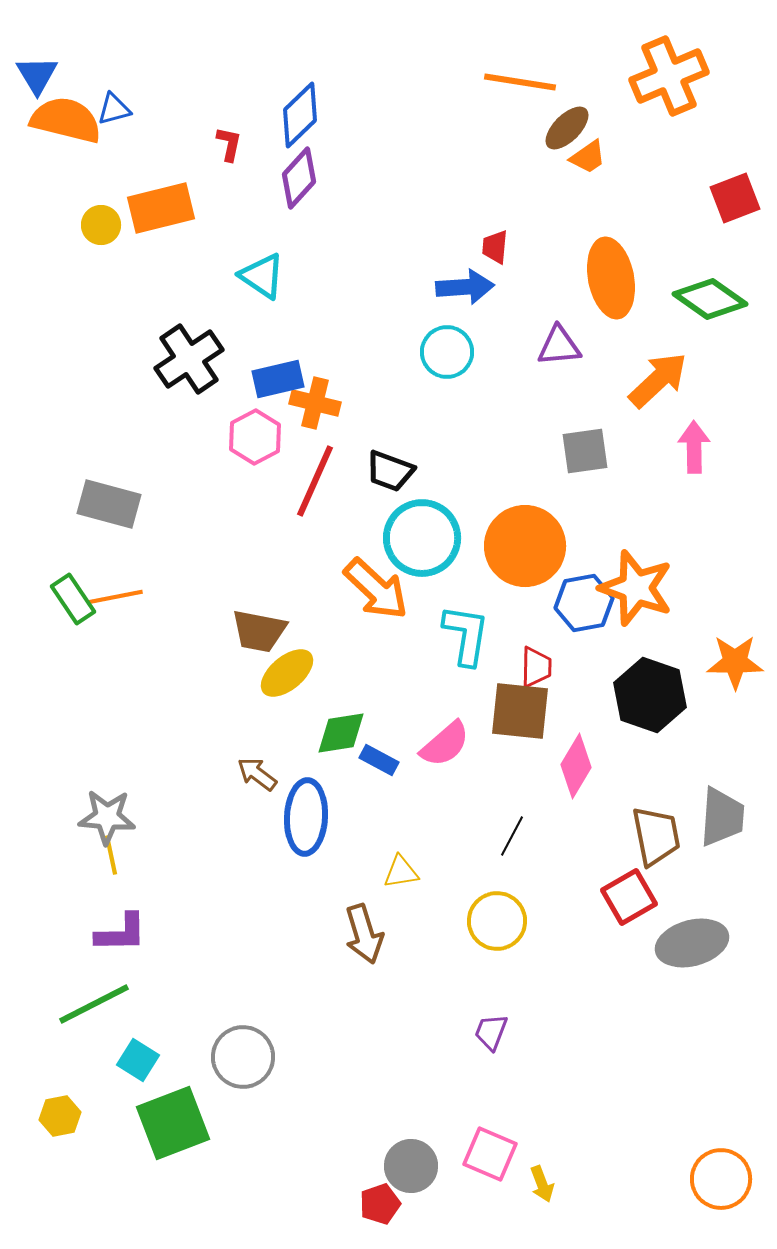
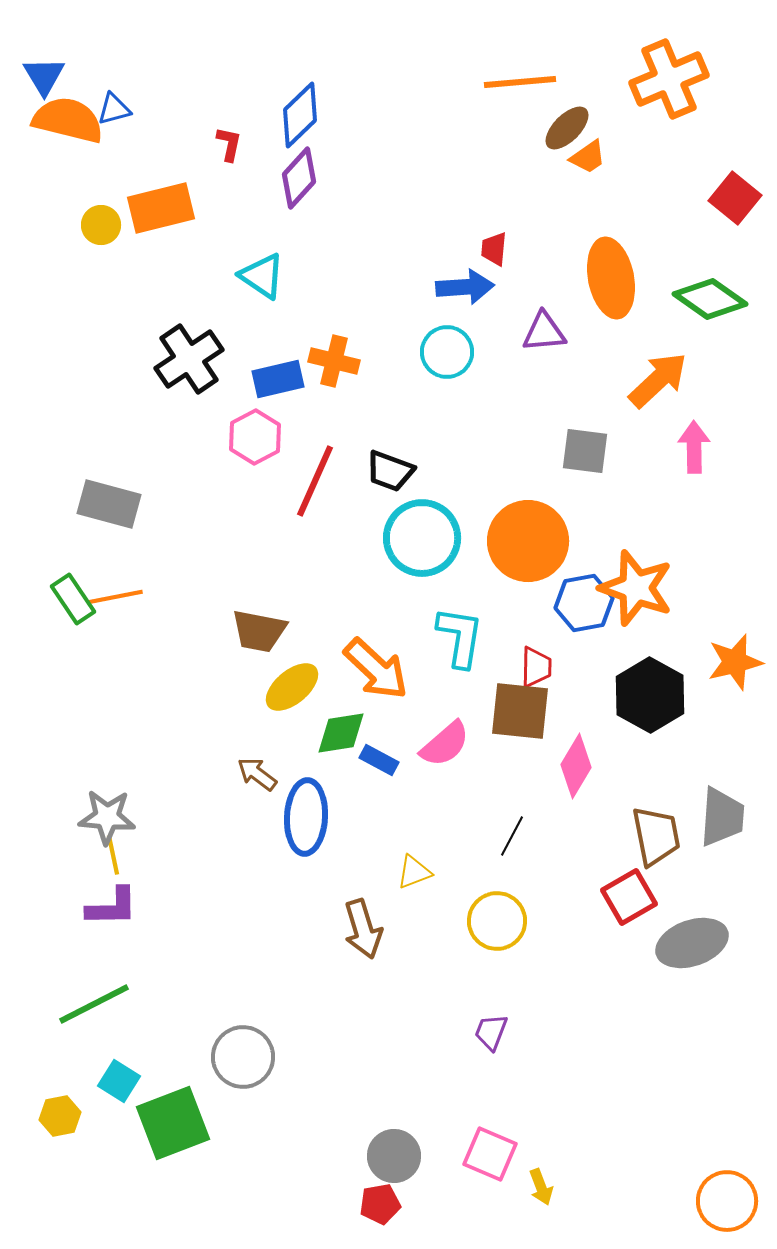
blue triangle at (37, 75): moved 7 px right, 1 px down
orange cross at (669, 76): moved 3 px down
orange line at (520, 82): rotated 14 degrees counterclockwise
orange semicircle at (66, 120): moved 2 px right
red square at (735, 198): rotated 30 degrees counterclockwise
red trapezoid at (495, 247): moved 1 px left, 2 px down
purple triangle at (559, 346): moved 15 px left, 14 px up
orange cross at (315, 403): moved 19 px right, 42 px up
gray square at (585, 451): rotated 15 degrees clockwise
orange circle at (525, 546): moved 3 px right, 5 px up
orange arrow at (376, 589): moved 80 px down
cyan L-shape at (466, 635): moved 6 px left, 2 px down
orange star at (735, 662): rotated 14 degrees counterclockwise
yellow ellipse at (287, 673): moved 5 px right, 14 px down
black hexagon at (650, 695): rotated 10 degrees clockwise
yellow line at (111, 855): moved 2 px right
yellow triangle at (401, 872): moved 13 px right; rotated 12 degrees counterclockwise
purple L-shape at (121, 933): moved 9 px left, 26 px up
brown arrow at (364, 934): moved 1 px left, 5 px up
gray ellipse at (692, 943): rotated 4 degrees counterclockwise
cyan square at (138, 1060): moved 19 px left, 21 px down
gray circle at (411, 1166): moved 17 px left, 10 px up
orange circle at (721, 1179): moved 6 px right, 22 px down
yellow arrow at (542, 1184): moved 1 px left, 3 px down
red pentagon at (380, 1204): rotated 9 degrees clockwise
